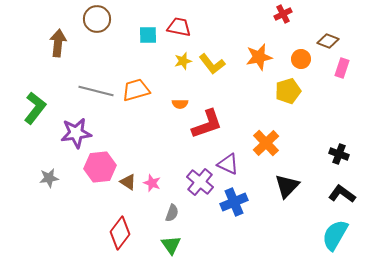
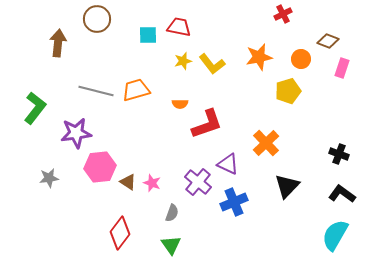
purple cross: moved 2 px left
